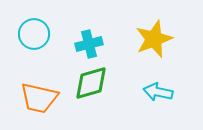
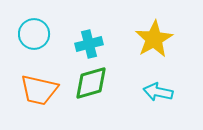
yellow star: rotated 9 degrees counterclockwise
orange trapezoid: moved 8 px up
